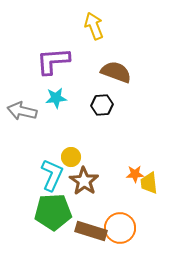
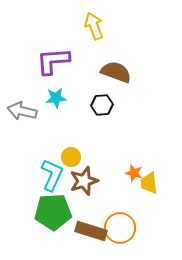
orange star: moved 1 px left, 1 px up; rotated 18 degrees clockwise
brown star: rotated 20 degrees clockwise
